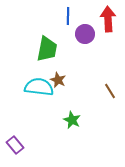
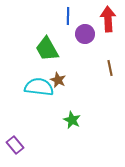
green trapezoid: rotated 140 degrees clockwise
brown line: moved 23 px up; rotated 21 degrees clockwise
